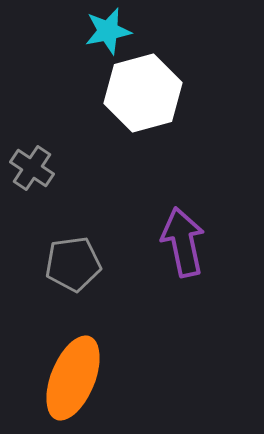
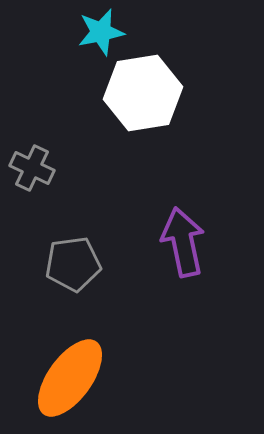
cyan star: moved 7 px left, 1 px down
white hexagon: rotated 6 degrees clockwise
gray cross: rotated 9 degrees counterclockwise
orange ellipse: moved 3 px left; rotated 14 degrees clockwise
